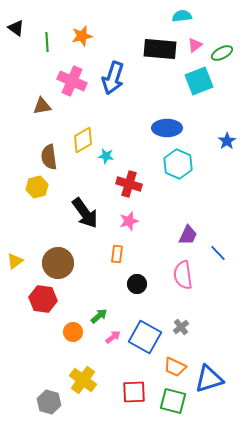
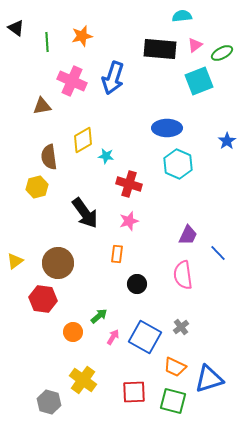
pink arrow: rotated 21 degrees counterclockwise
